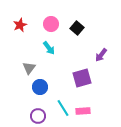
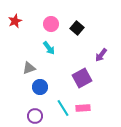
red star: moved 5 px left, 4 px up
gray triangle: rotated 32 degrees clockwise
purple square: rotated 12 degrees counterclockwise
pink rectangle: moved 3 px up
purple circle: moved 3 px left
